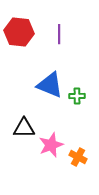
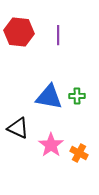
purple line: moved 1 px left, 1 px down
blue triangle: moved 1 px left, 12 px down; rotated 12 degrees counterclockwise
black triangle: moved 6 px left; rotated 25 degrees clockwise
pink star: rotated 15 degrees counterclockwise
orange cross: moved 1 px right, 4 px up
